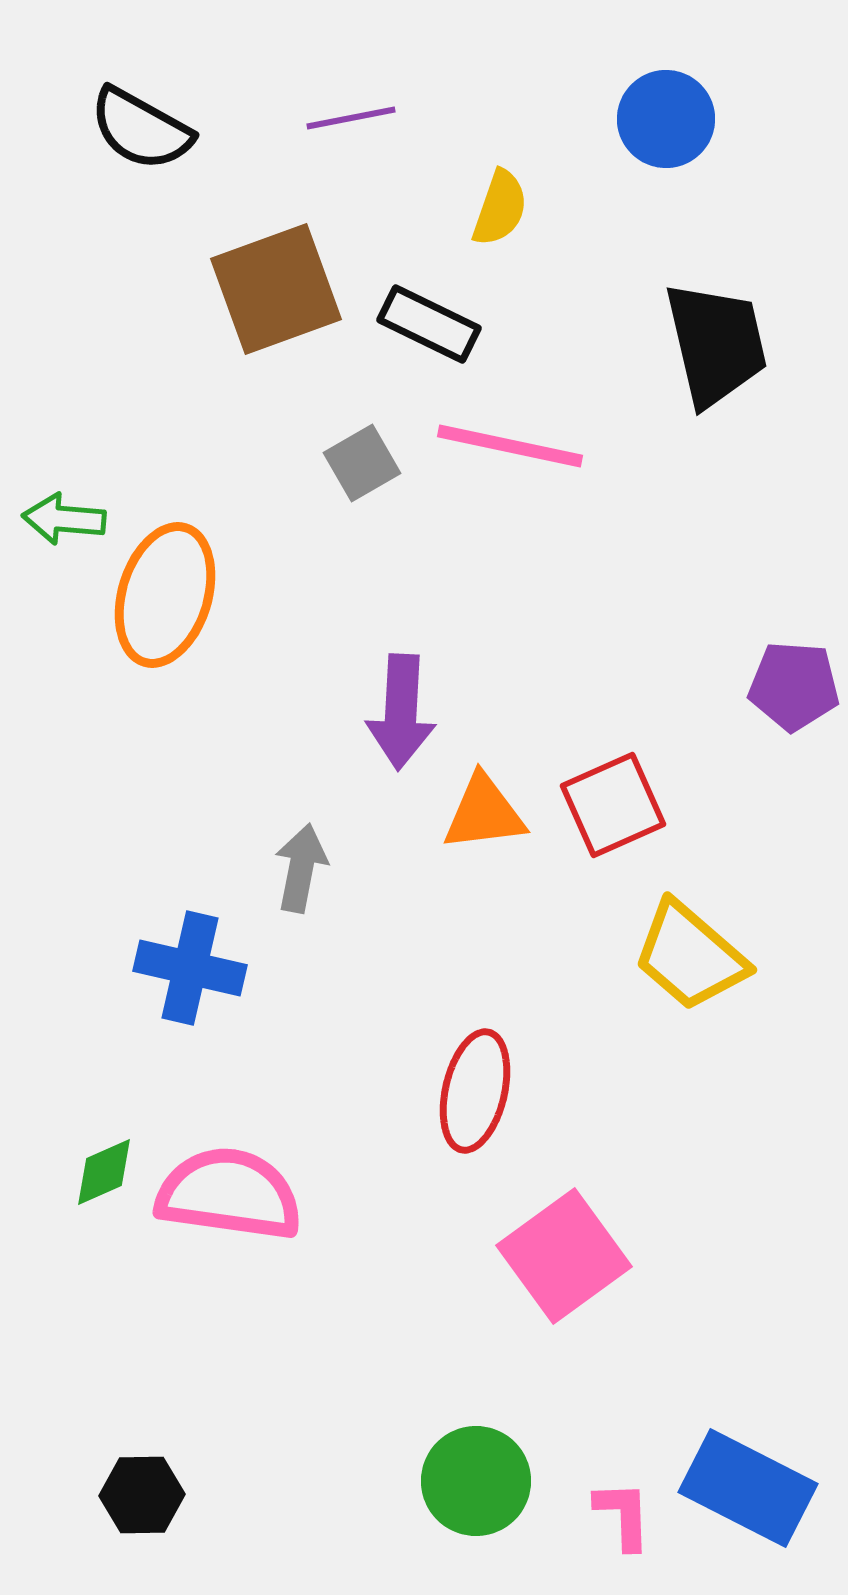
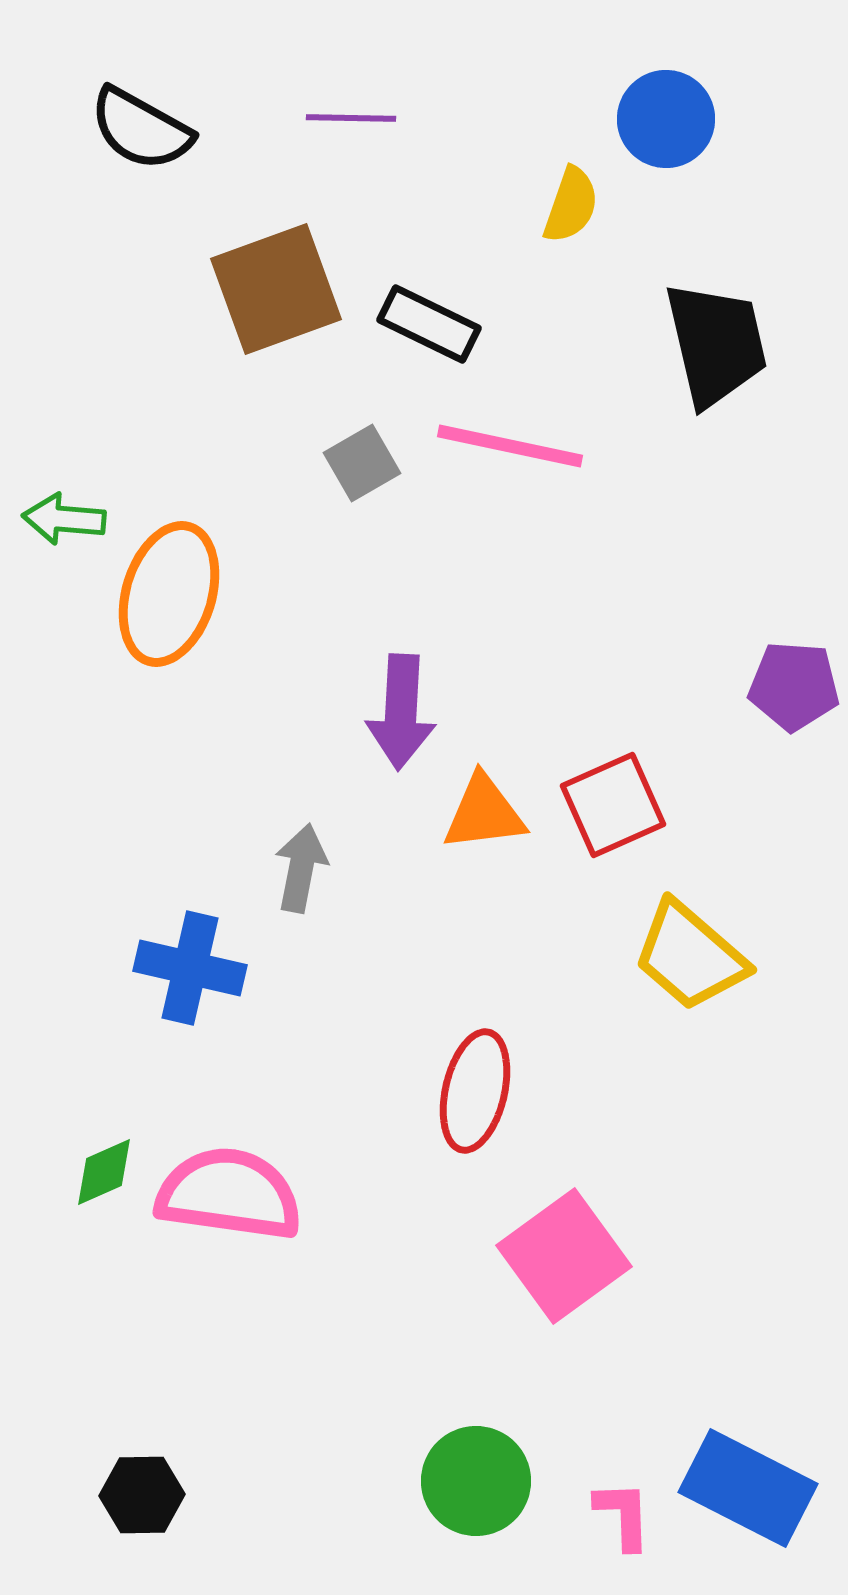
purple line: rotated 12 degrees clockwise
yellow semicircle: moved 71 px right, 3 px up
orange ellipse: moved 4 px right, 1 px up
